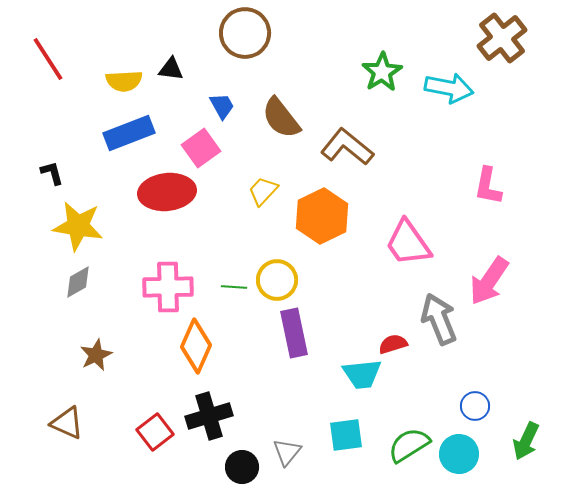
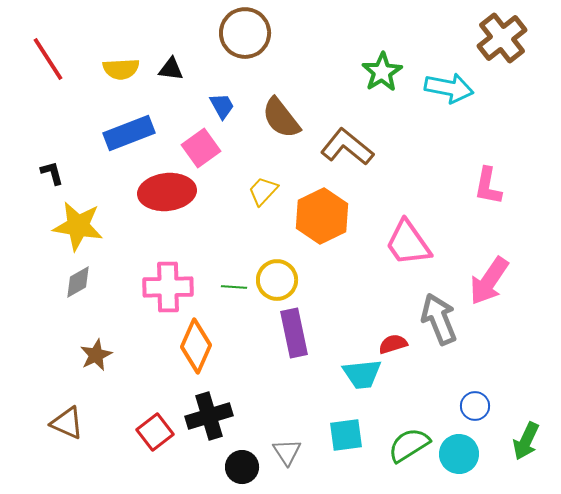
yellow semicircle: moved 3 px left, 12 px up
gray triangle: rotated 12 degrees counterclockwise
